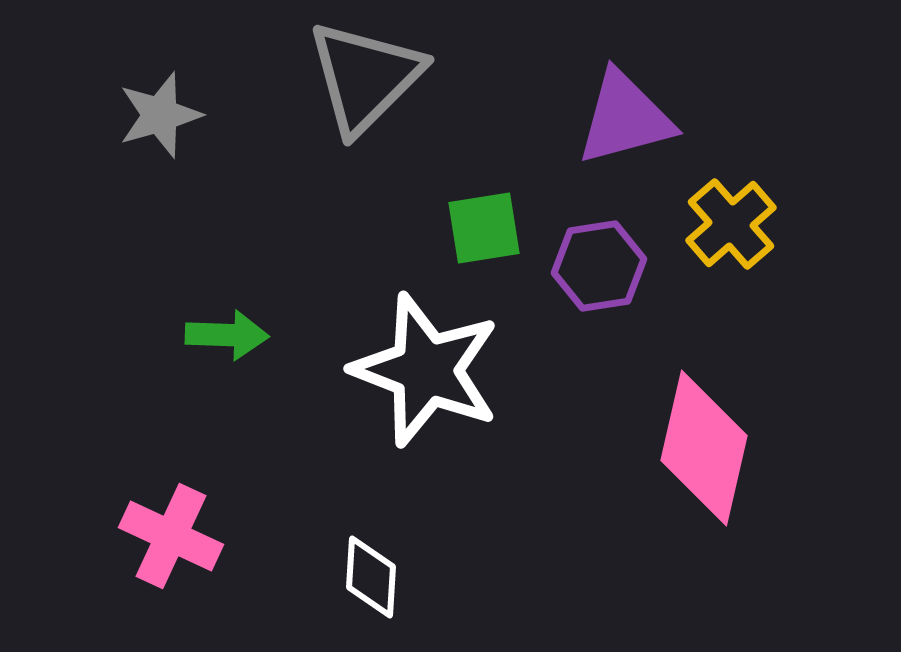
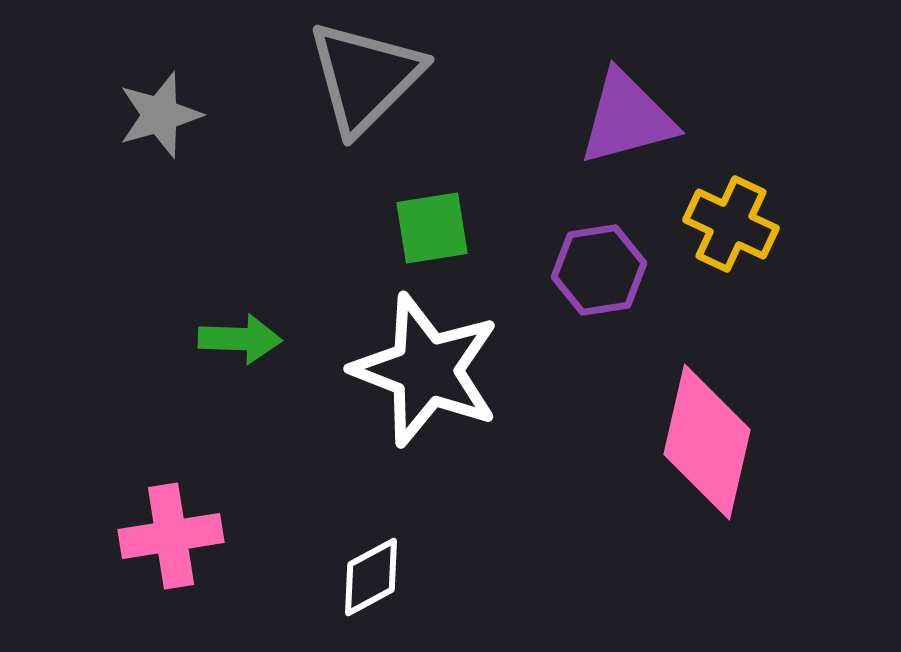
purple triangle: moved 2 px right
yellow cross: rotated 24 degrees counterclockwise
green square: moved 52 px left
purple hexagon: moved 4 px down
green arrow: moved 13 px right, 4 px down
pink diamond: moved 3 px right, 6 px up
pink cross: rotated 34 degrees counterclockwise
white diamond: rotated 58 degrees clockwise
